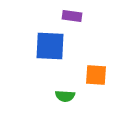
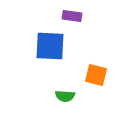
orange square: rotated 10 degrees clockwise
